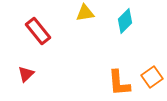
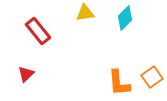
cyan diamond: moved 3 px up
